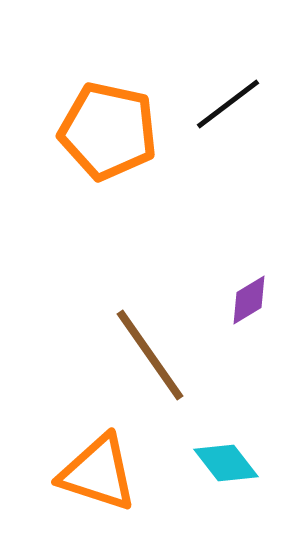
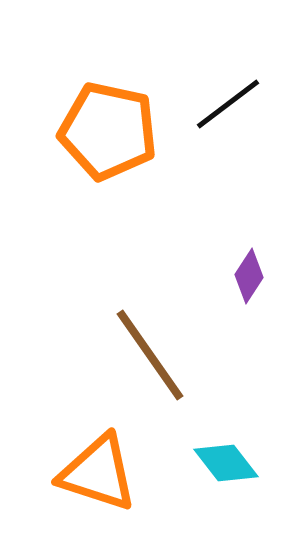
purple diamond: moved 24 px up; rotated 26 degrees counterclockwise
